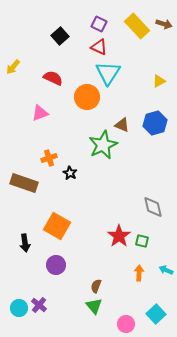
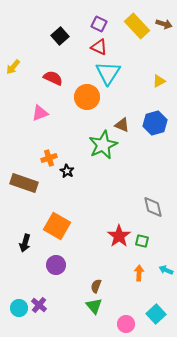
black star: moved 3 px left, 2 px up
black arrow: rotated 24 degrees clockwise
